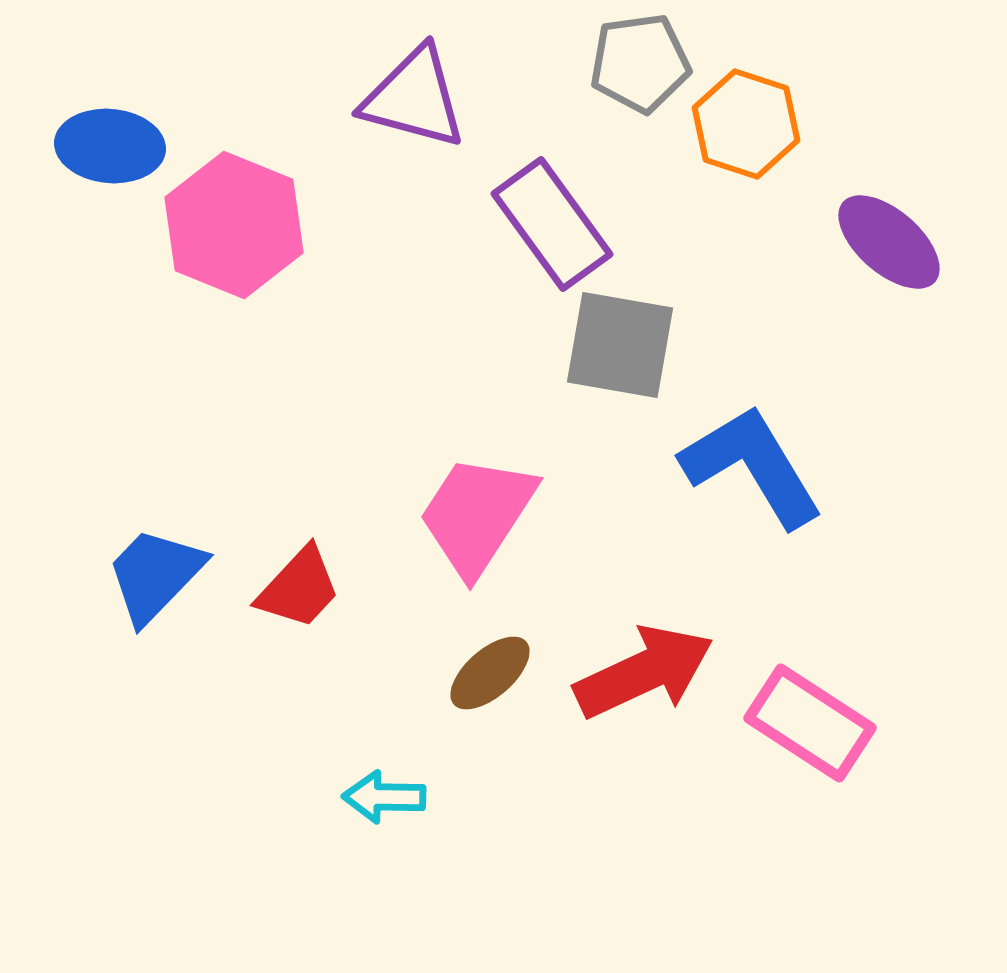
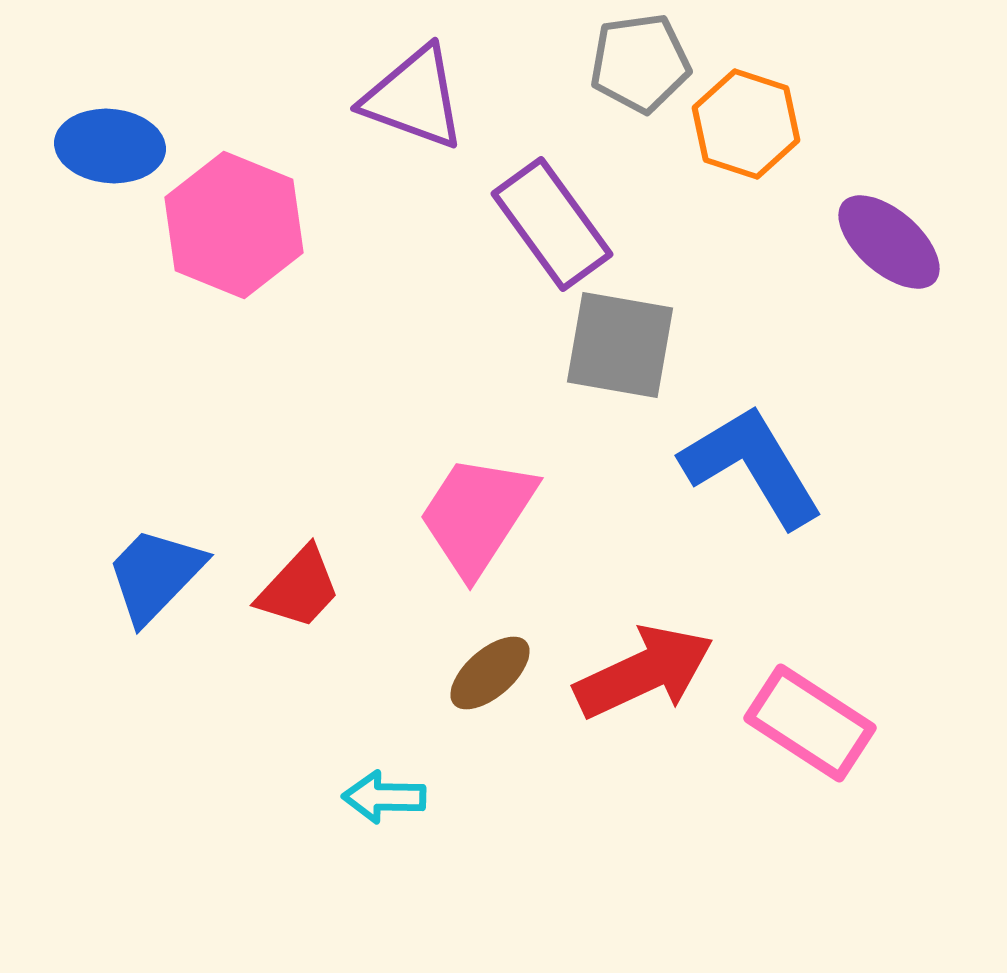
purple triangle: rotated 5 degrees clockwise
